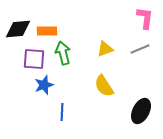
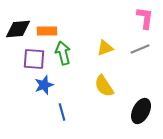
yellow triangle: moved 1 px up
blue line: rotated 18 degrees counterclockwise
